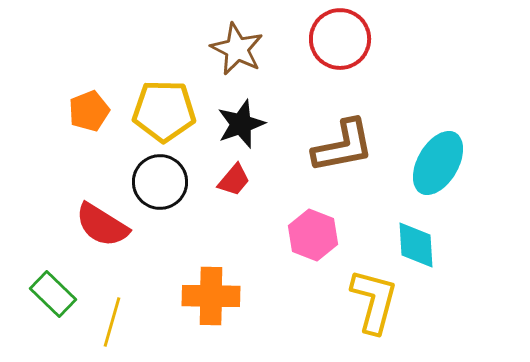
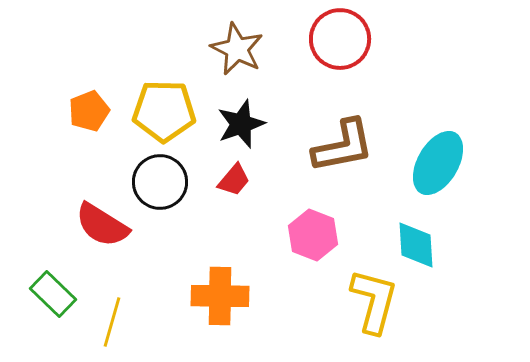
orange cross: moved 9 px right
